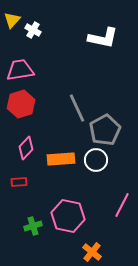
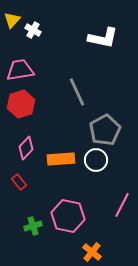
gray line: moved 16 px up
red rectangle: rotated 56 degrees clockwise
